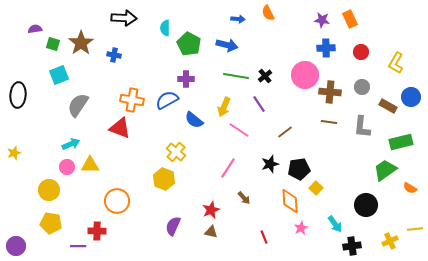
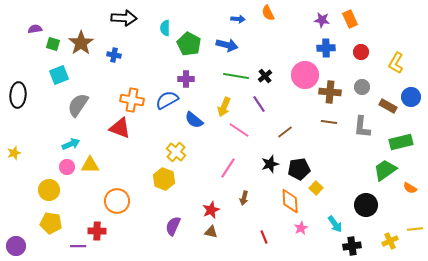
brown arrow at (244, 198): rotated 56 degrees clockwise
